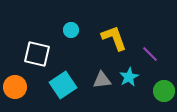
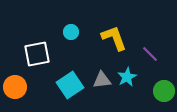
cyan circle: moved 2 px down
white square: rotated 24 degrees counterclockwise
cyan star: moved 2 px left
cyan square: moved 7 px right
